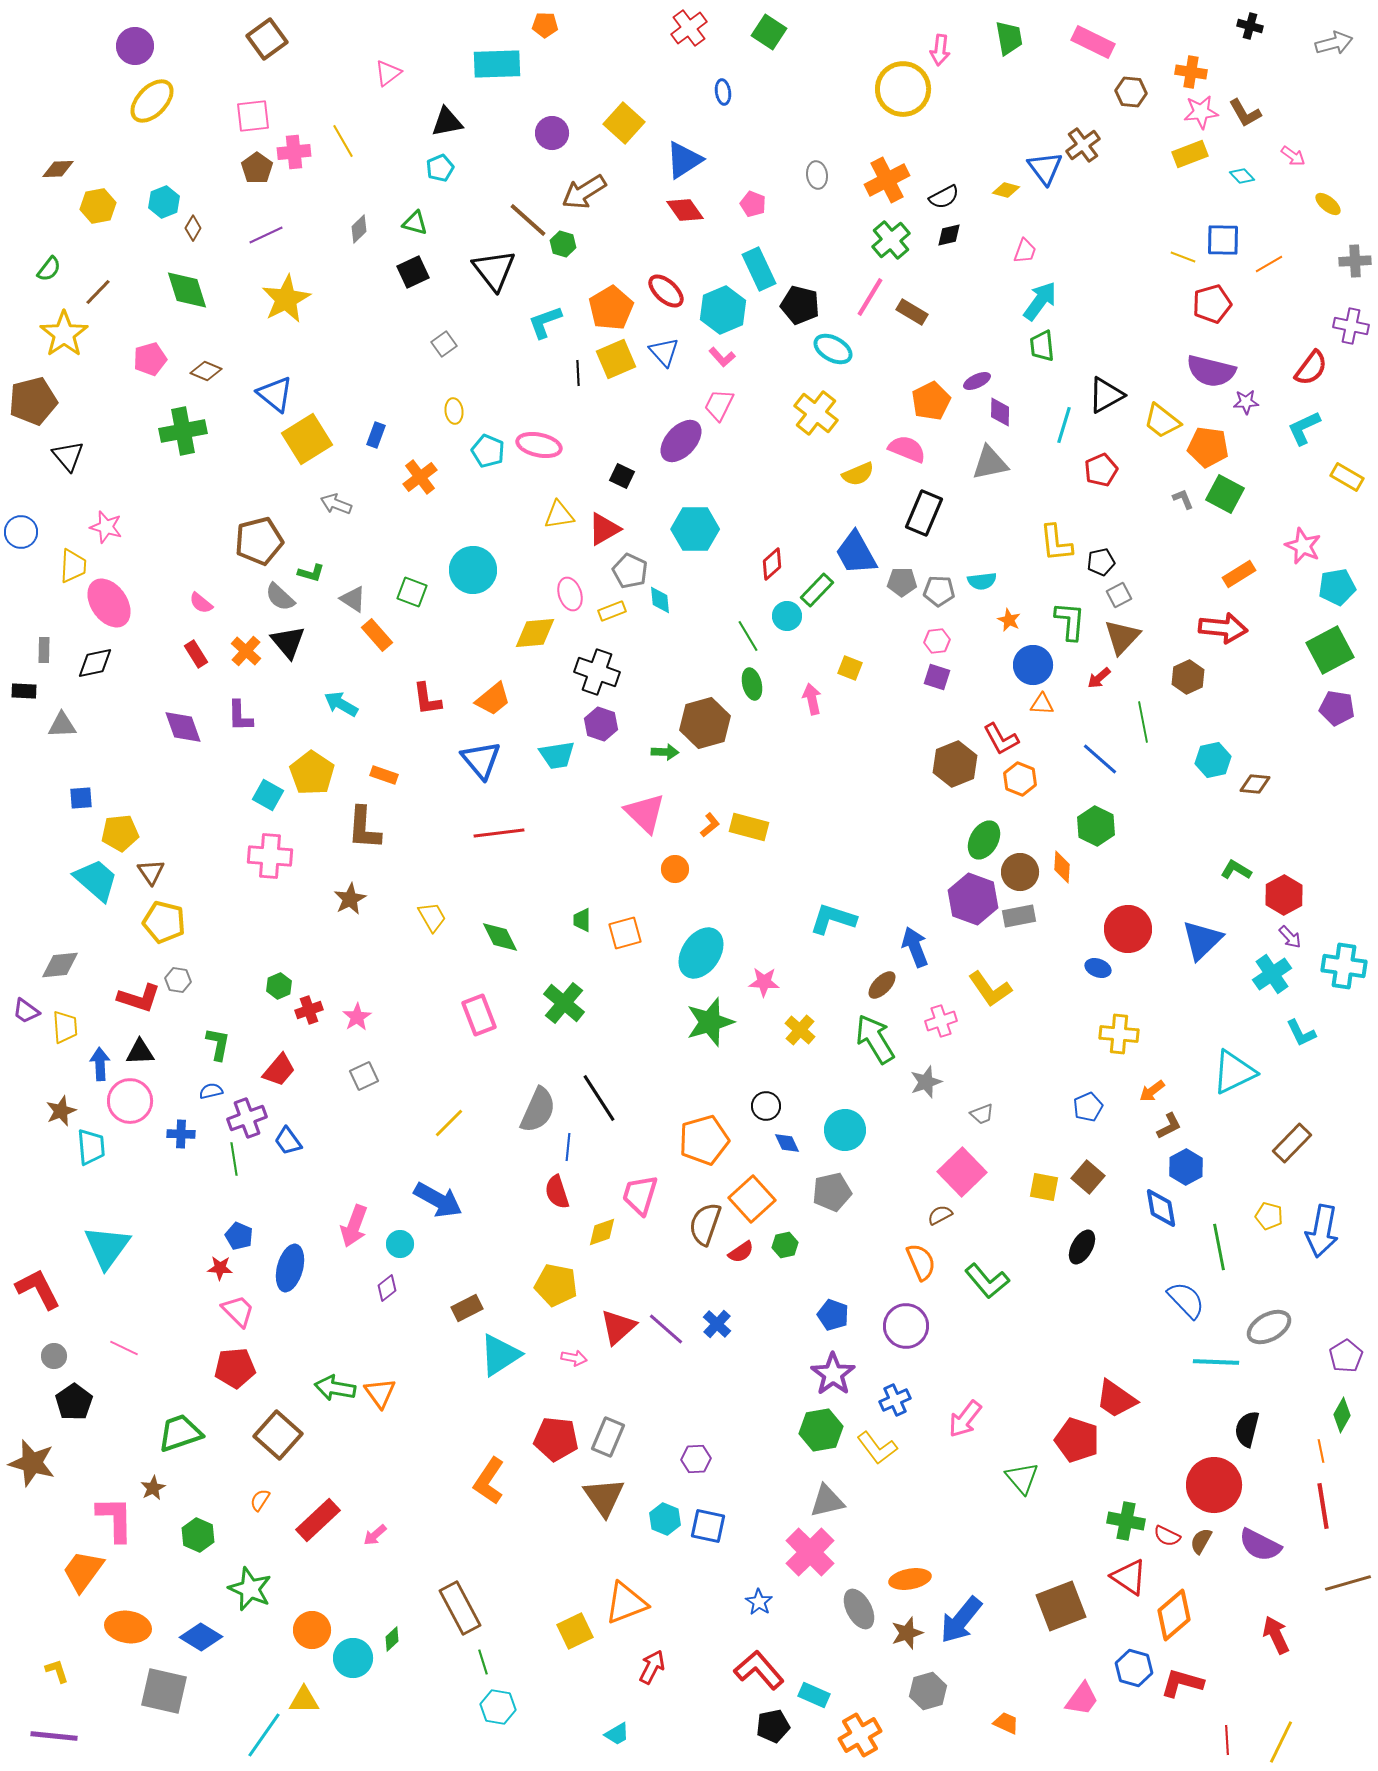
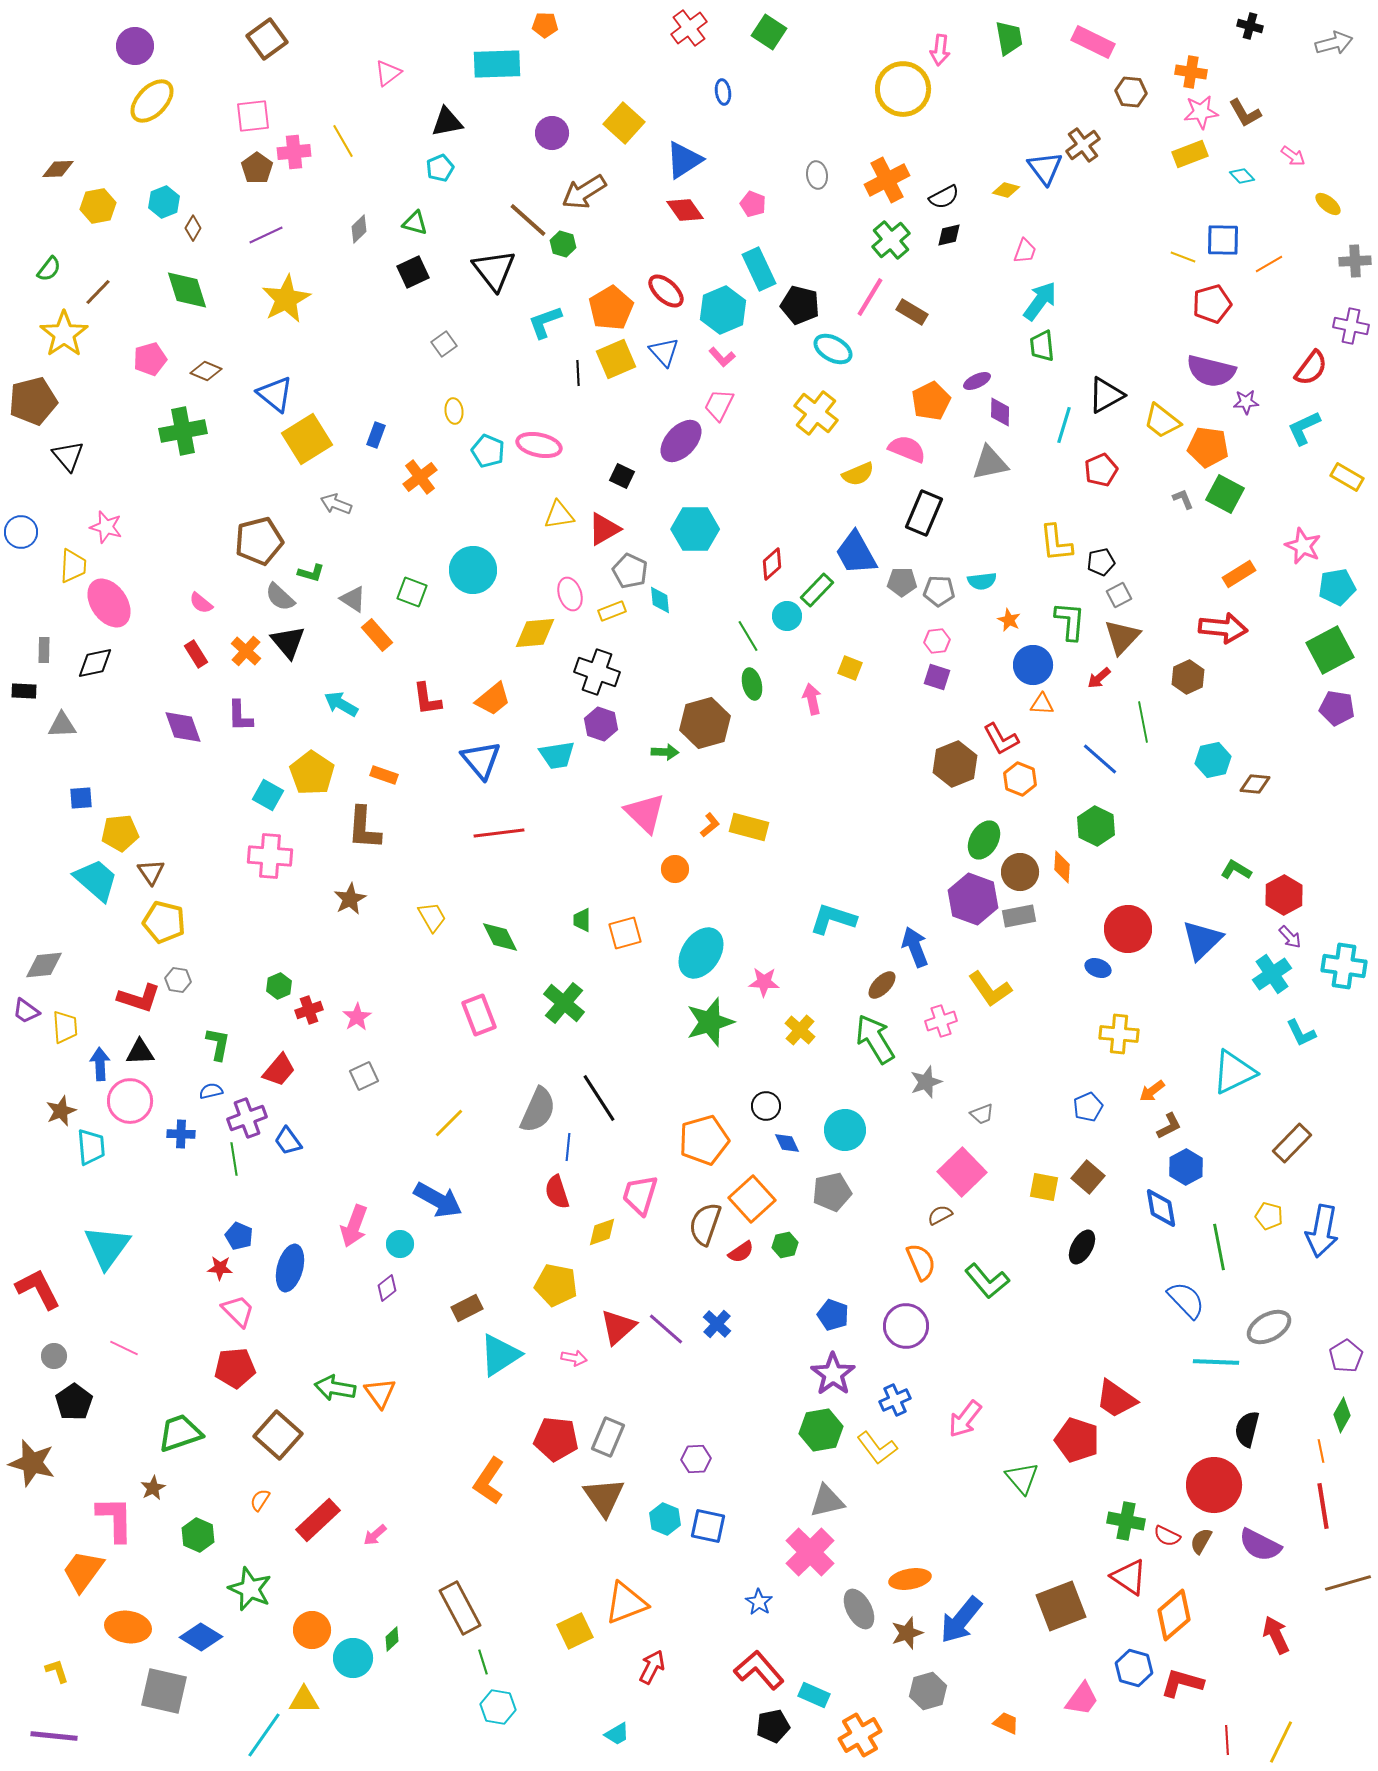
gray diamond at (60, 965): moved 16 px left
